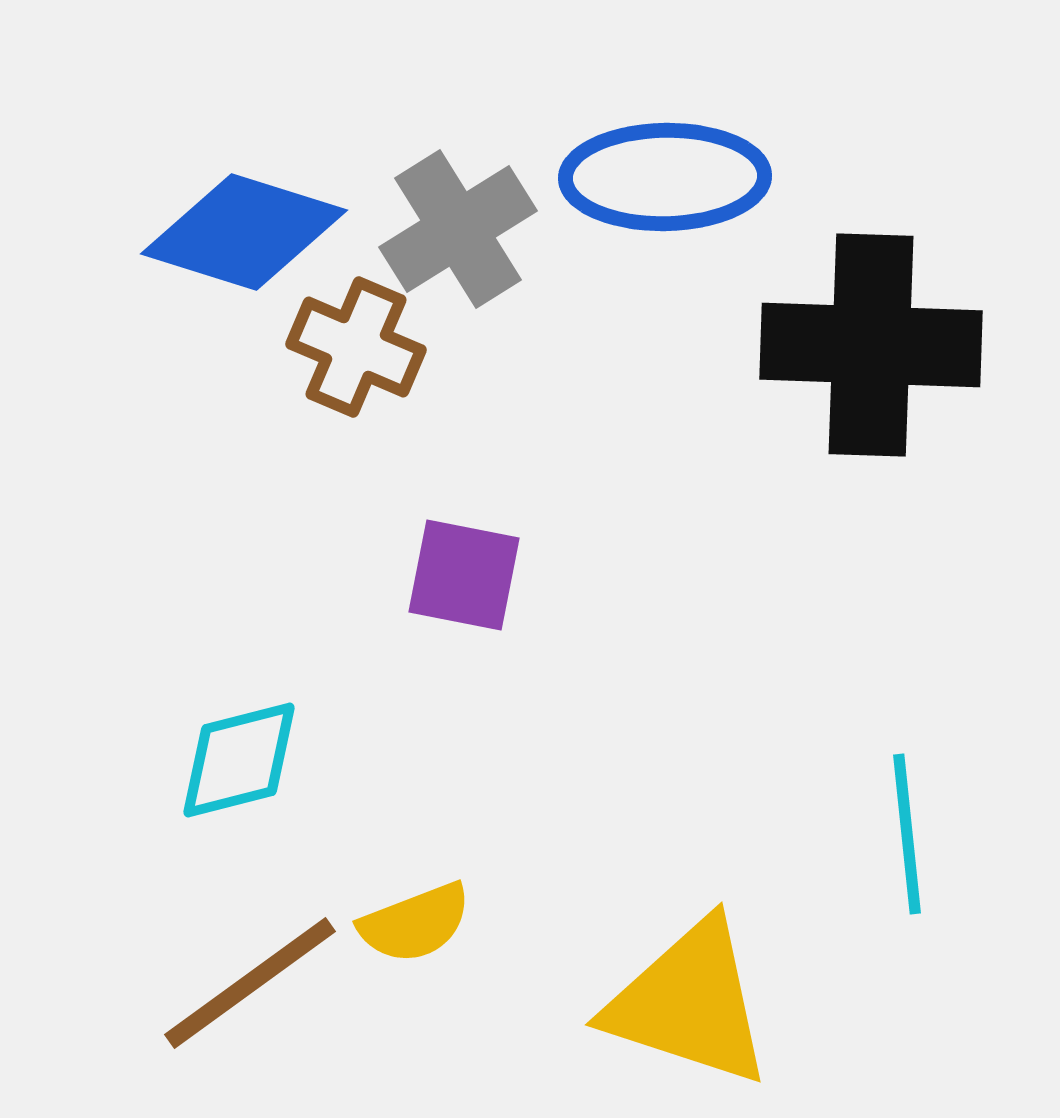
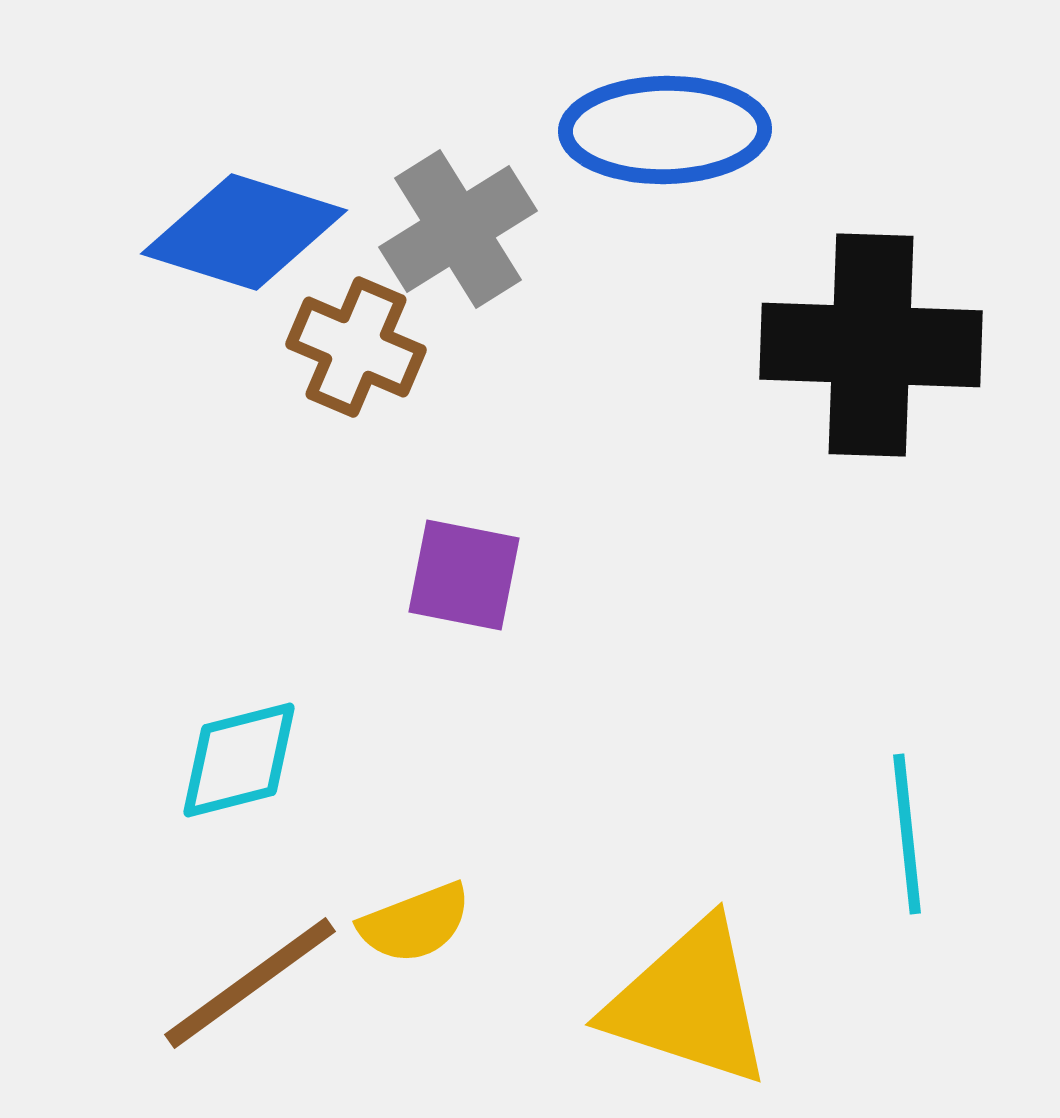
blue ellipse: moved 47 px up
